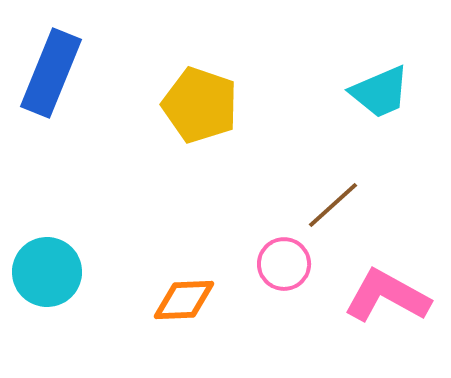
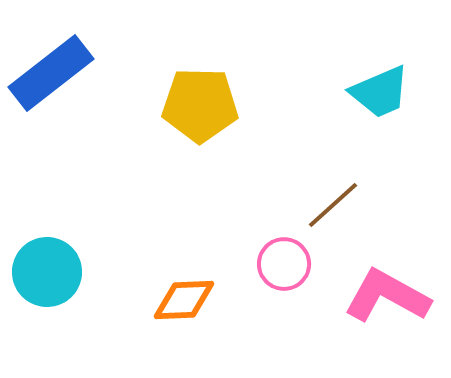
blue rectangle: rotated 30 degrees clockwise
yellow pentagon: rotated 18 degrees counterclockwise
